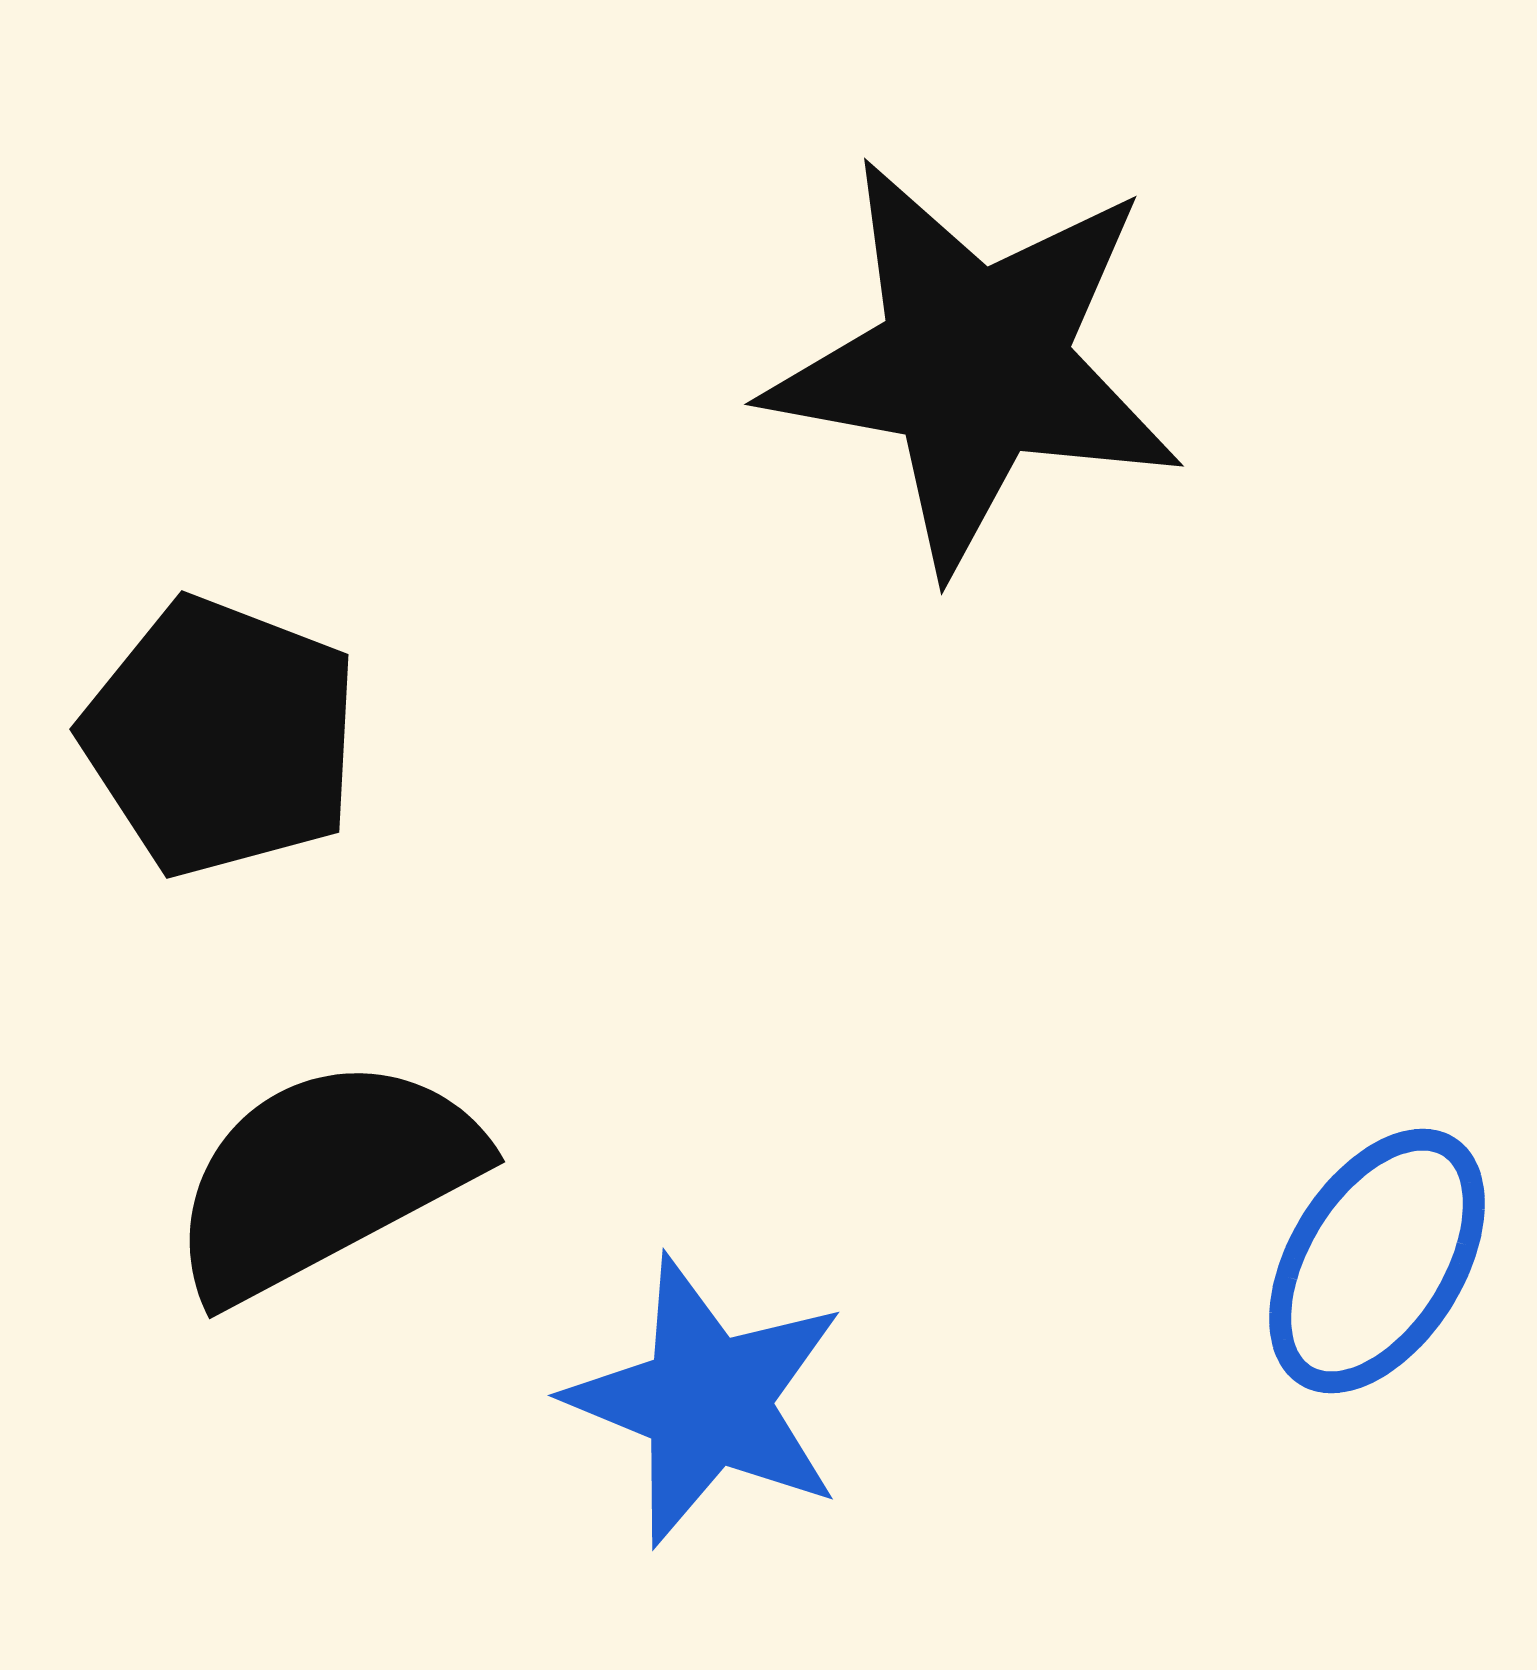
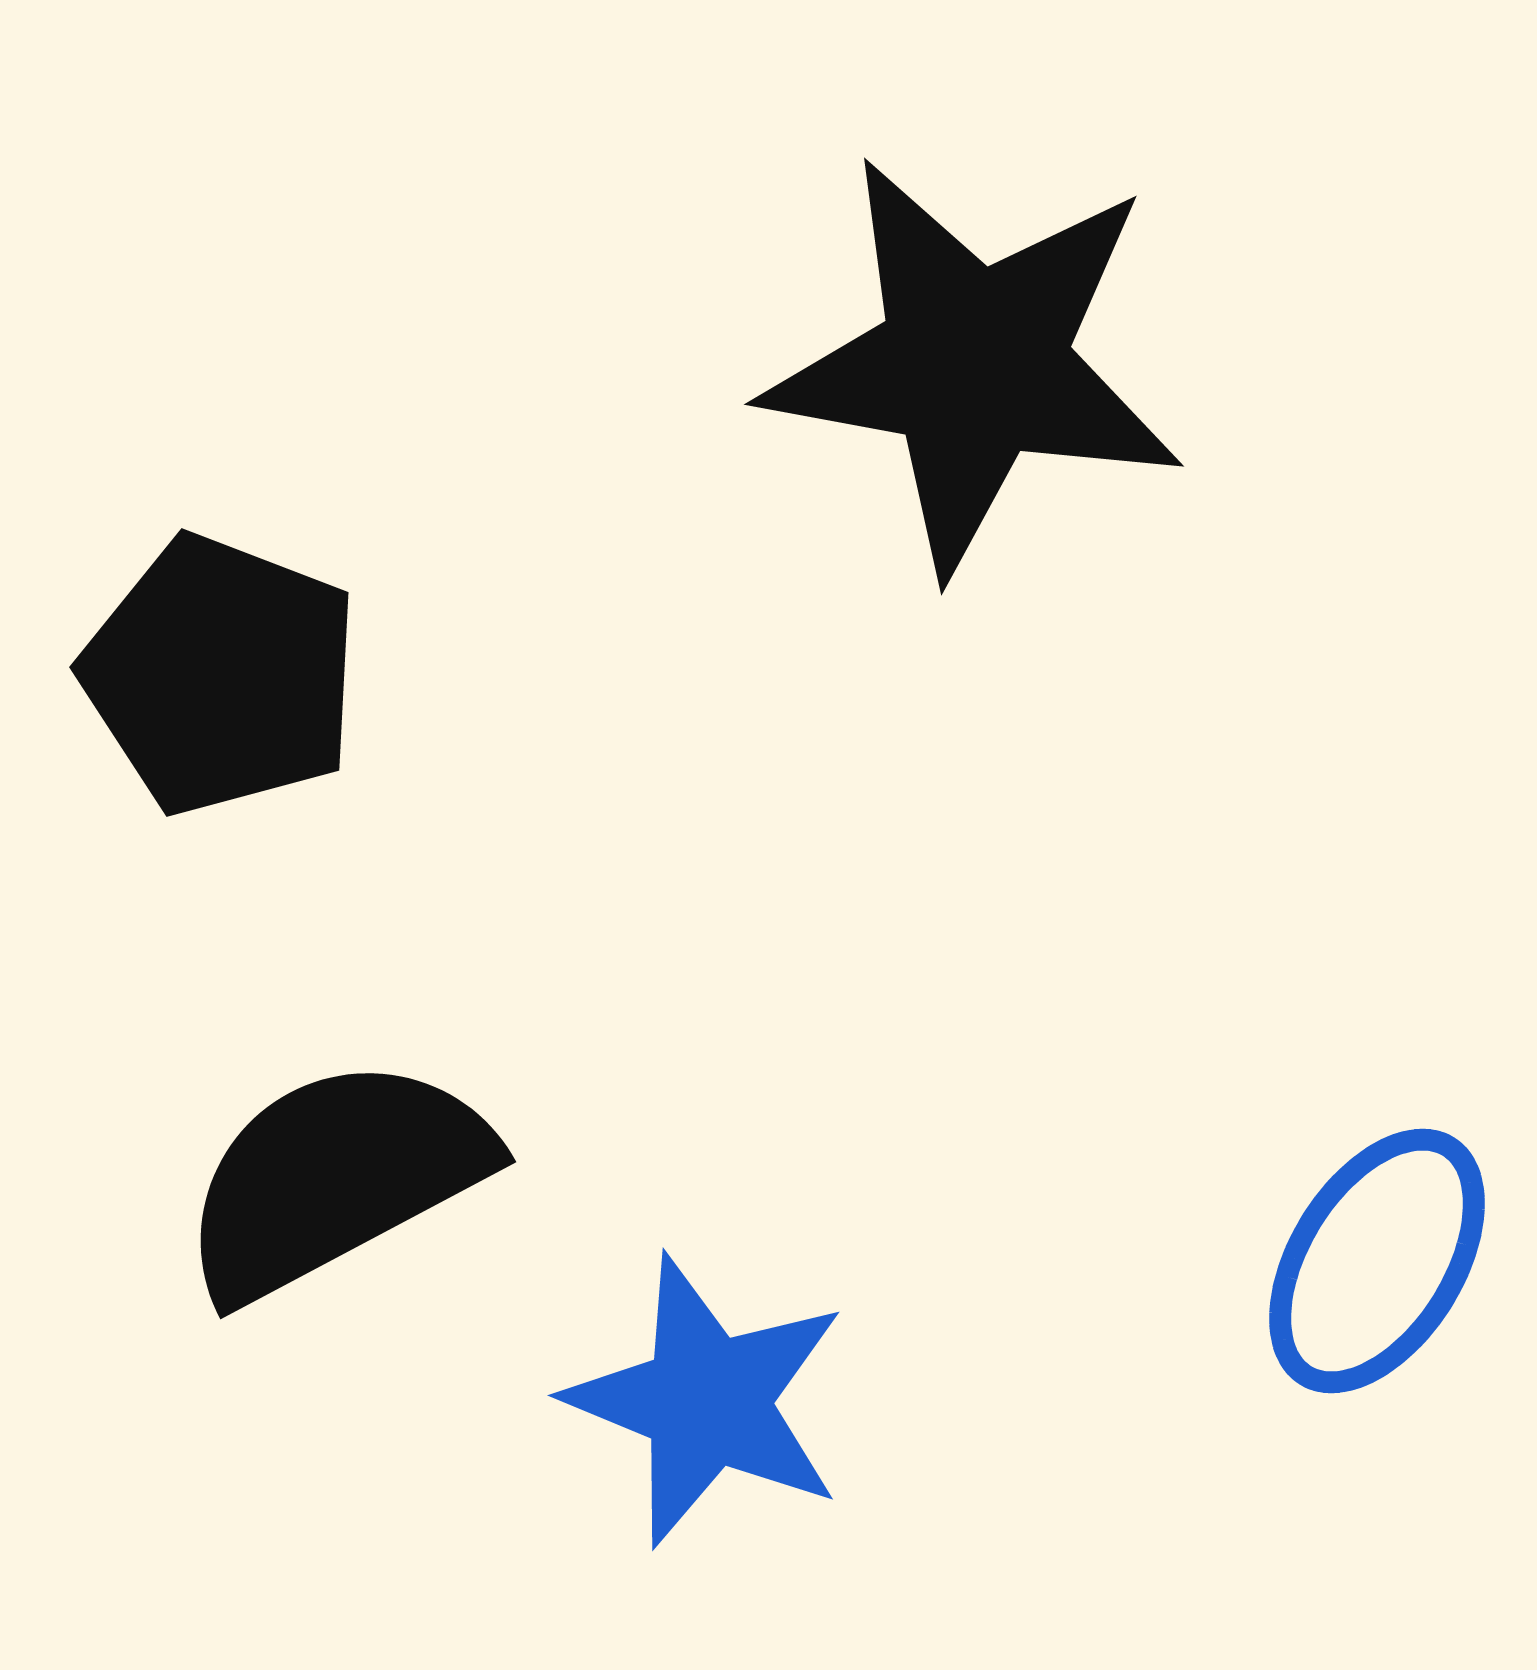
black pentagon: moved 62 px up
black semicircle: moved 11 px right
